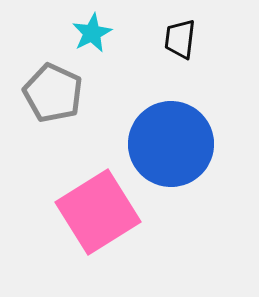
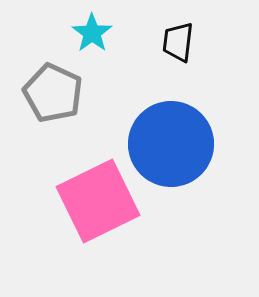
cyan star: rotated 9 degrees counterclockwise
black trapezoid: moved 2 px left, 3 px down
pink square: moved 11 px up; rotated 6 degrees clockwise
